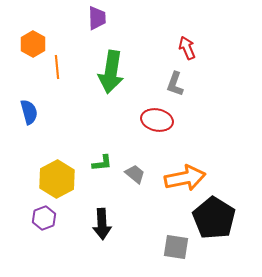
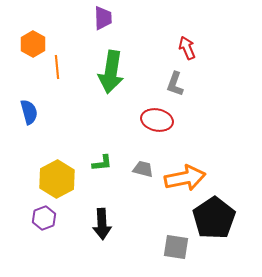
purple trapezoid: moved 6 px right
gray trapezoid: moved 8 px right, 5 px up; rotated 25 degrees counterclockwise
black pentagon: rotated 6 degrees clockwise
